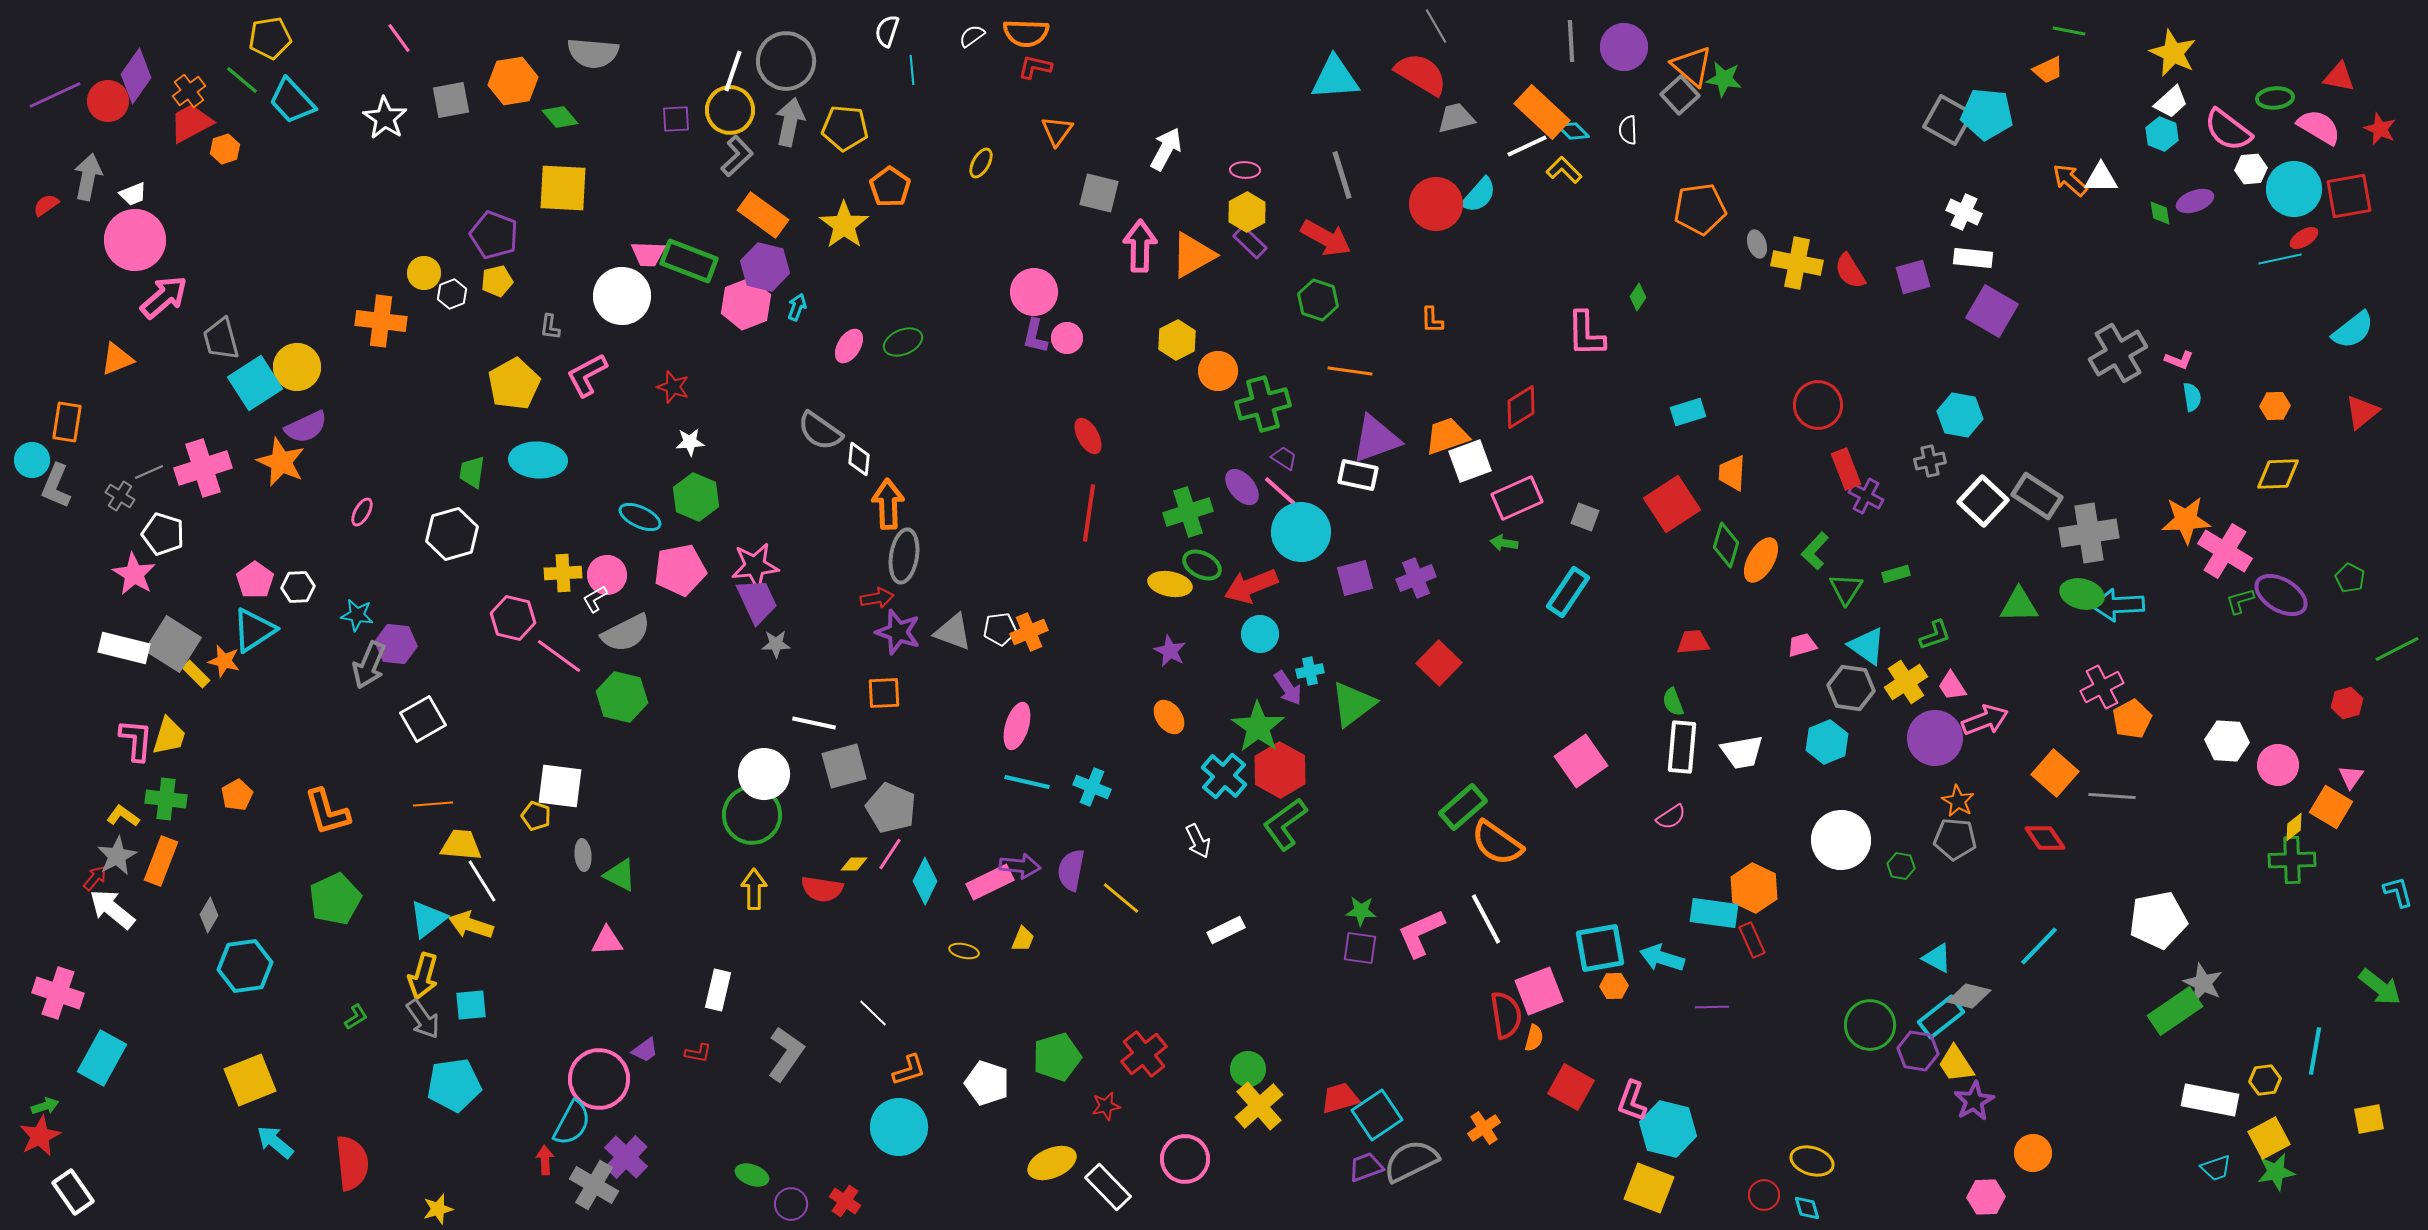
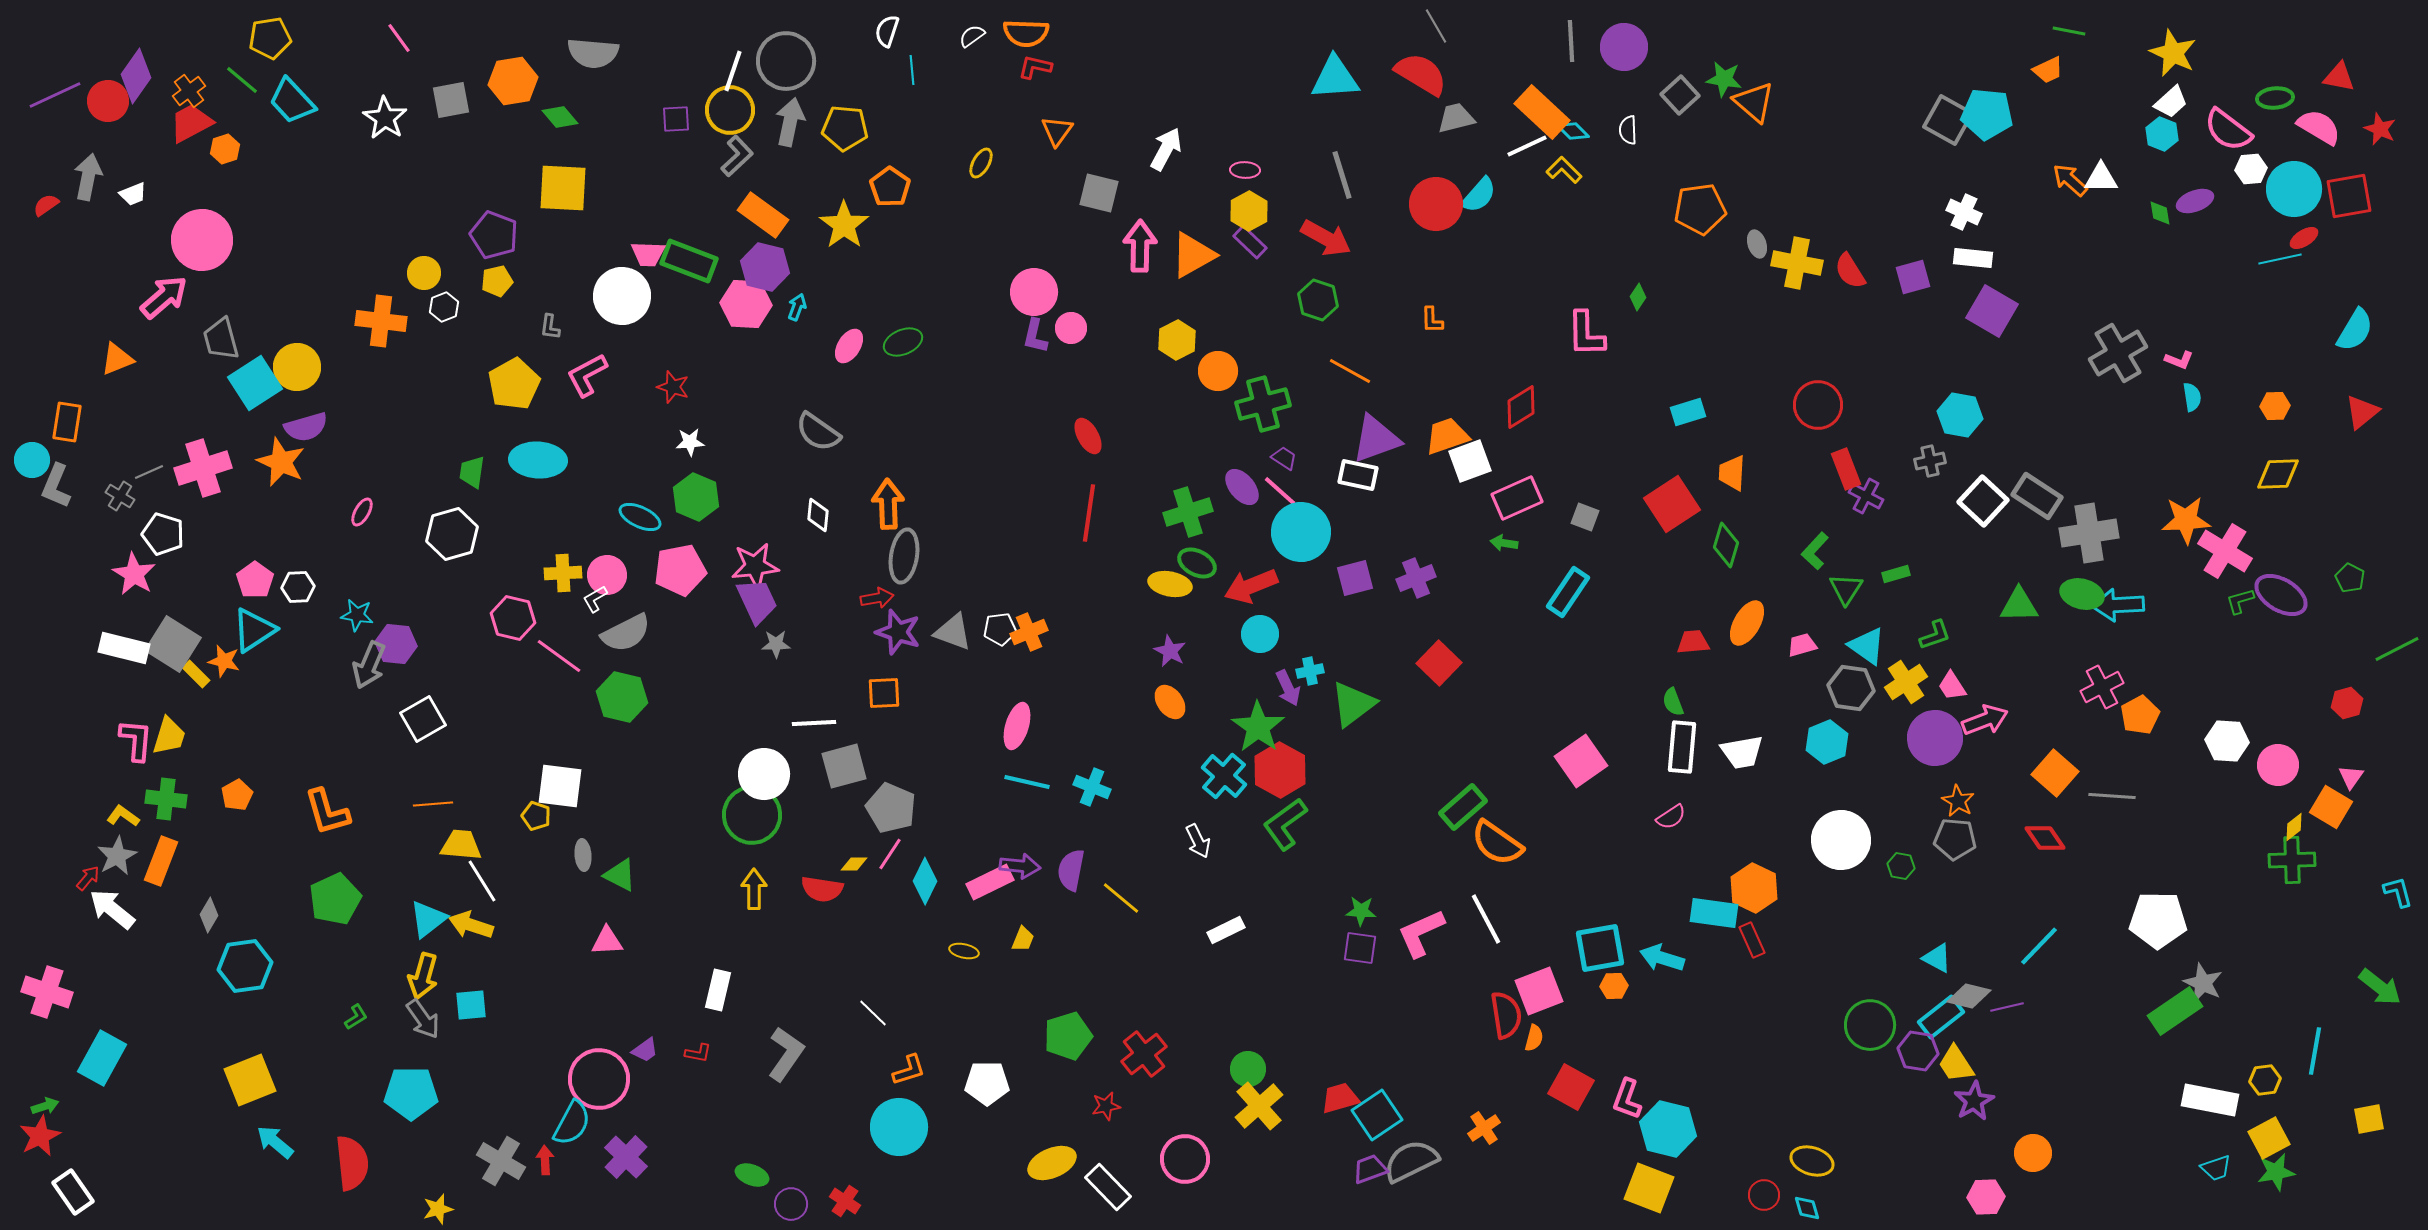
orange triangle at (1692, 66): moved 62 px right, 36 px down
yellow hexagon at (1247, 212): moved 2 px right, 1 px up
pink circle at (135, 240): moved 67 px right
white hexagon at (452, 294): moved 8 px left, 13 px down
pink hexagon at (746, 304): rotated 24 degrees clockwise
cyan semicircle at (2353, 330): moved 2 px right; rotated 21 degrees counterclockwise
pink circle at (1067, 338): moved 4 px right, 10 px up
orange line at (1350, 371): rotated 21 degrees clockwise
purple semicircle at (306, 427): rotated 9 degrees clockwise
gray semicircle at (820, 431): moved 2 px left, 1 px down
white diamond at (859, 459): moved 41 px left, 56 px down
orange ellipse at (1761, 560): moved 14 px left, 63 px down
green ellipse at (1202, 565): moved 5 px left, 2 px up
purple arrow at (1288, 688): rotated 9 degrees clockwise
orange ellipse at (1169, 717): moved 1 px right, 15 px up
orange pentagon at (2132, 719): moved 8 px right, 4 px up
white line at (814, 723): rotated 15 degrees counterclockwise
red arrow at (95, 878): moved 7 px left
white pentagon at (2158, 920): rotated 12 degrees clockwise
pink cross at (58, 993): moved 11 px left, 1 px up
purple line at (1712, 1007): moved 295 px right; rotated 12 degrees counterclockwise
green pentagon at (1057, 1057): moved 11 px right, 21 px up
white pentagon at (987, 1083): rotated 18 degrees counterclockwise
cyan pentagon at (454, 1085): moved 43 px left, 8 px down; rotated 8 degrees clockwise
pink L-shape at (1632, 1101): moved 5 px left, 2 px up
purple trapezoid at (1366, 1167): moved 4 px right, 2 px down
gray cross at (594, 1185): moved 93 px left, 24 px up
